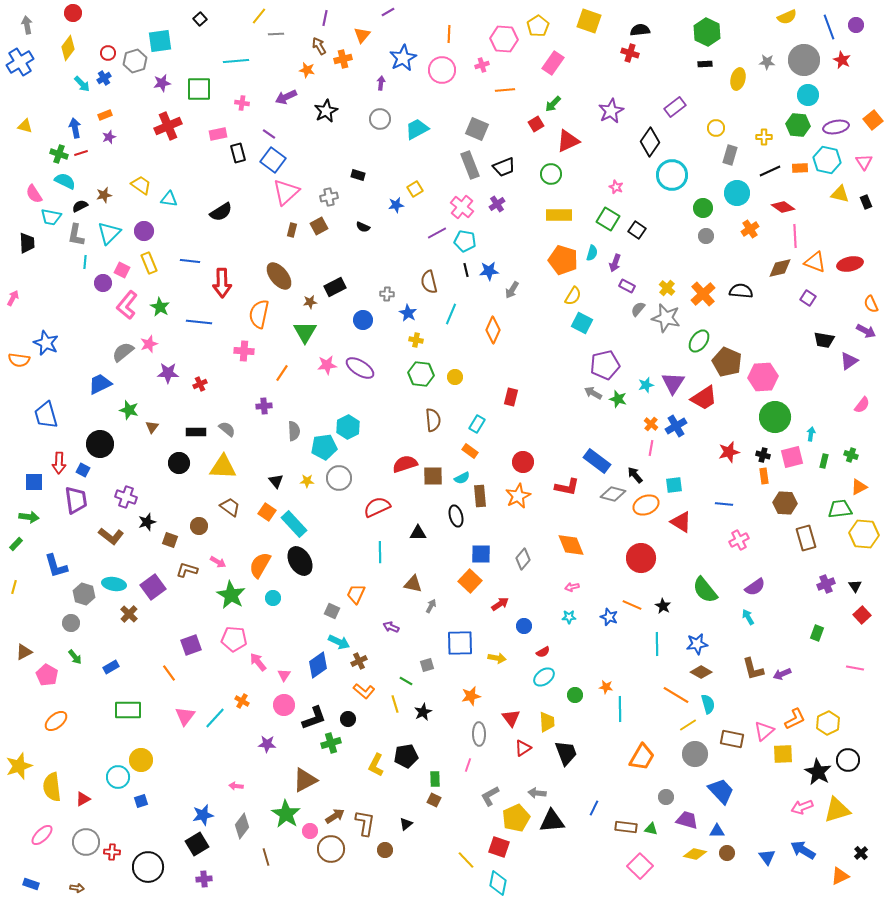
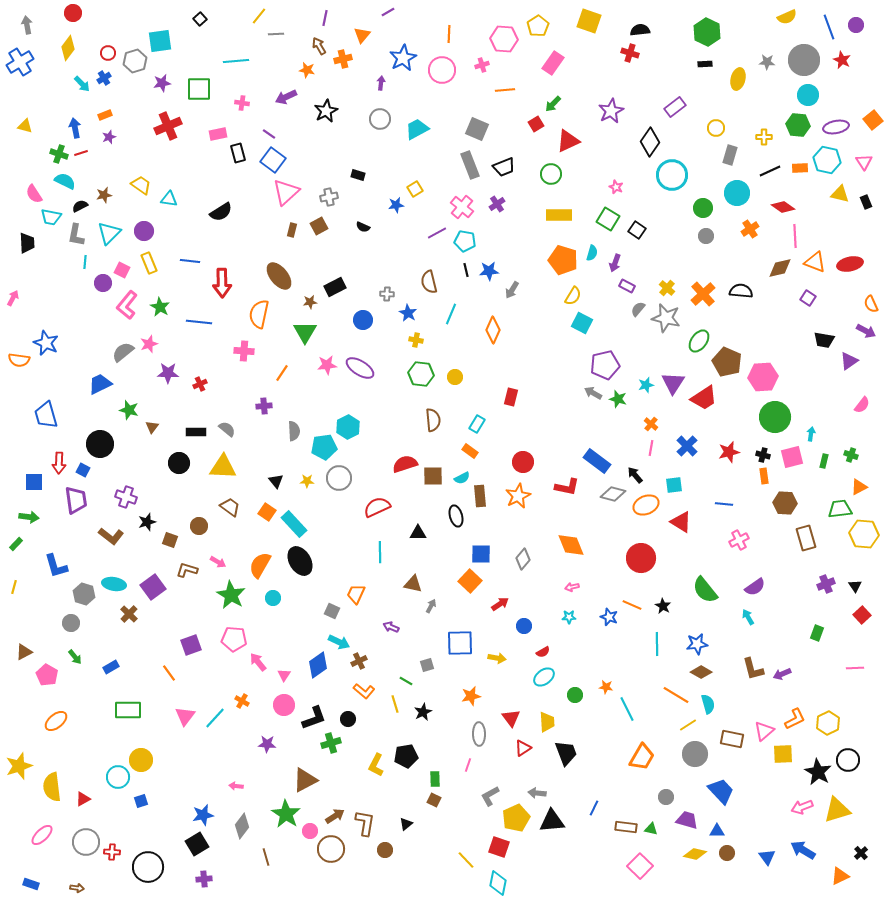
blue cross at (676, 426): moved 11 px right, 20 px down; rotated 15 degrees counterclockwise
pink line at (855, 668): rotated 12 degrees counterclockwise
cyan line at (620, 709): moved 7 px right; rotated 25 degrees counterclockwise
